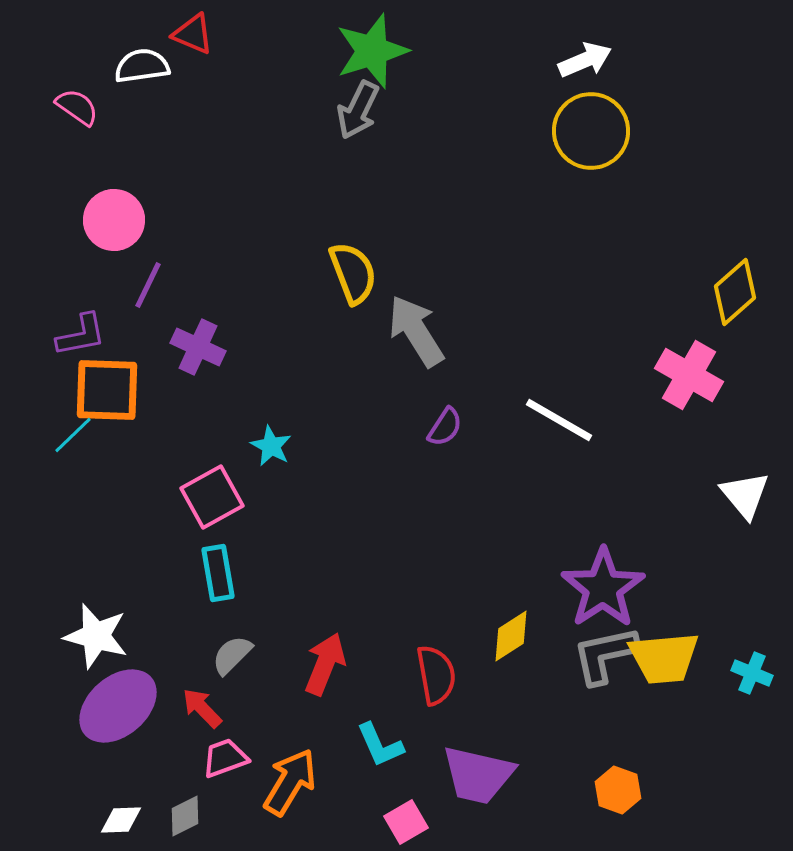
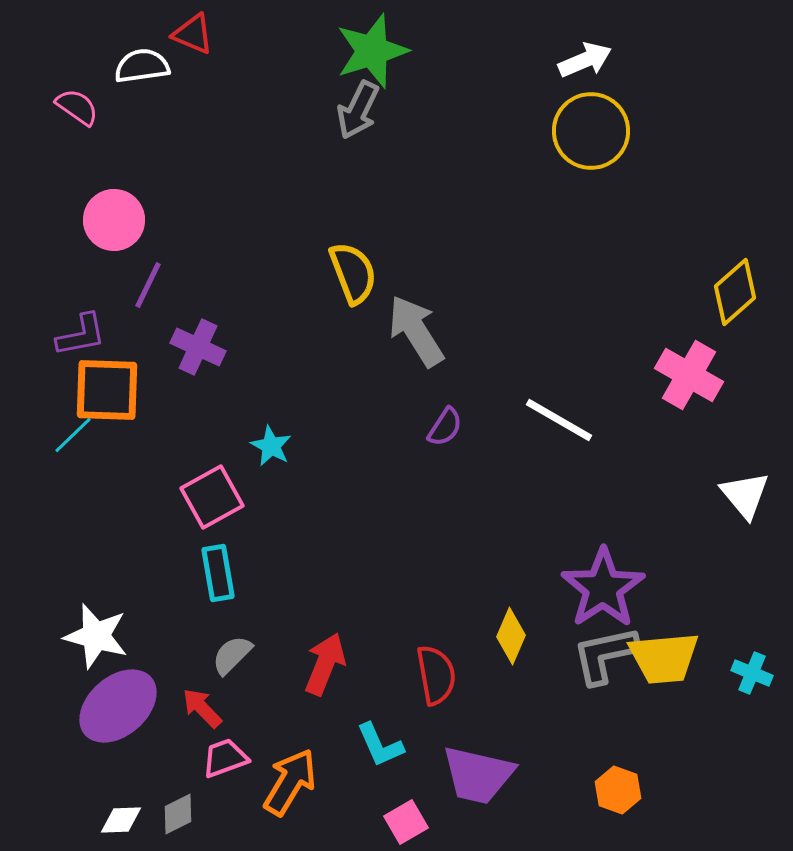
yellow diamond at (511, 636): rotated 34 degrees counterclockwise
gray diamond at (185, 816): moved 7 px left, 2 px up
